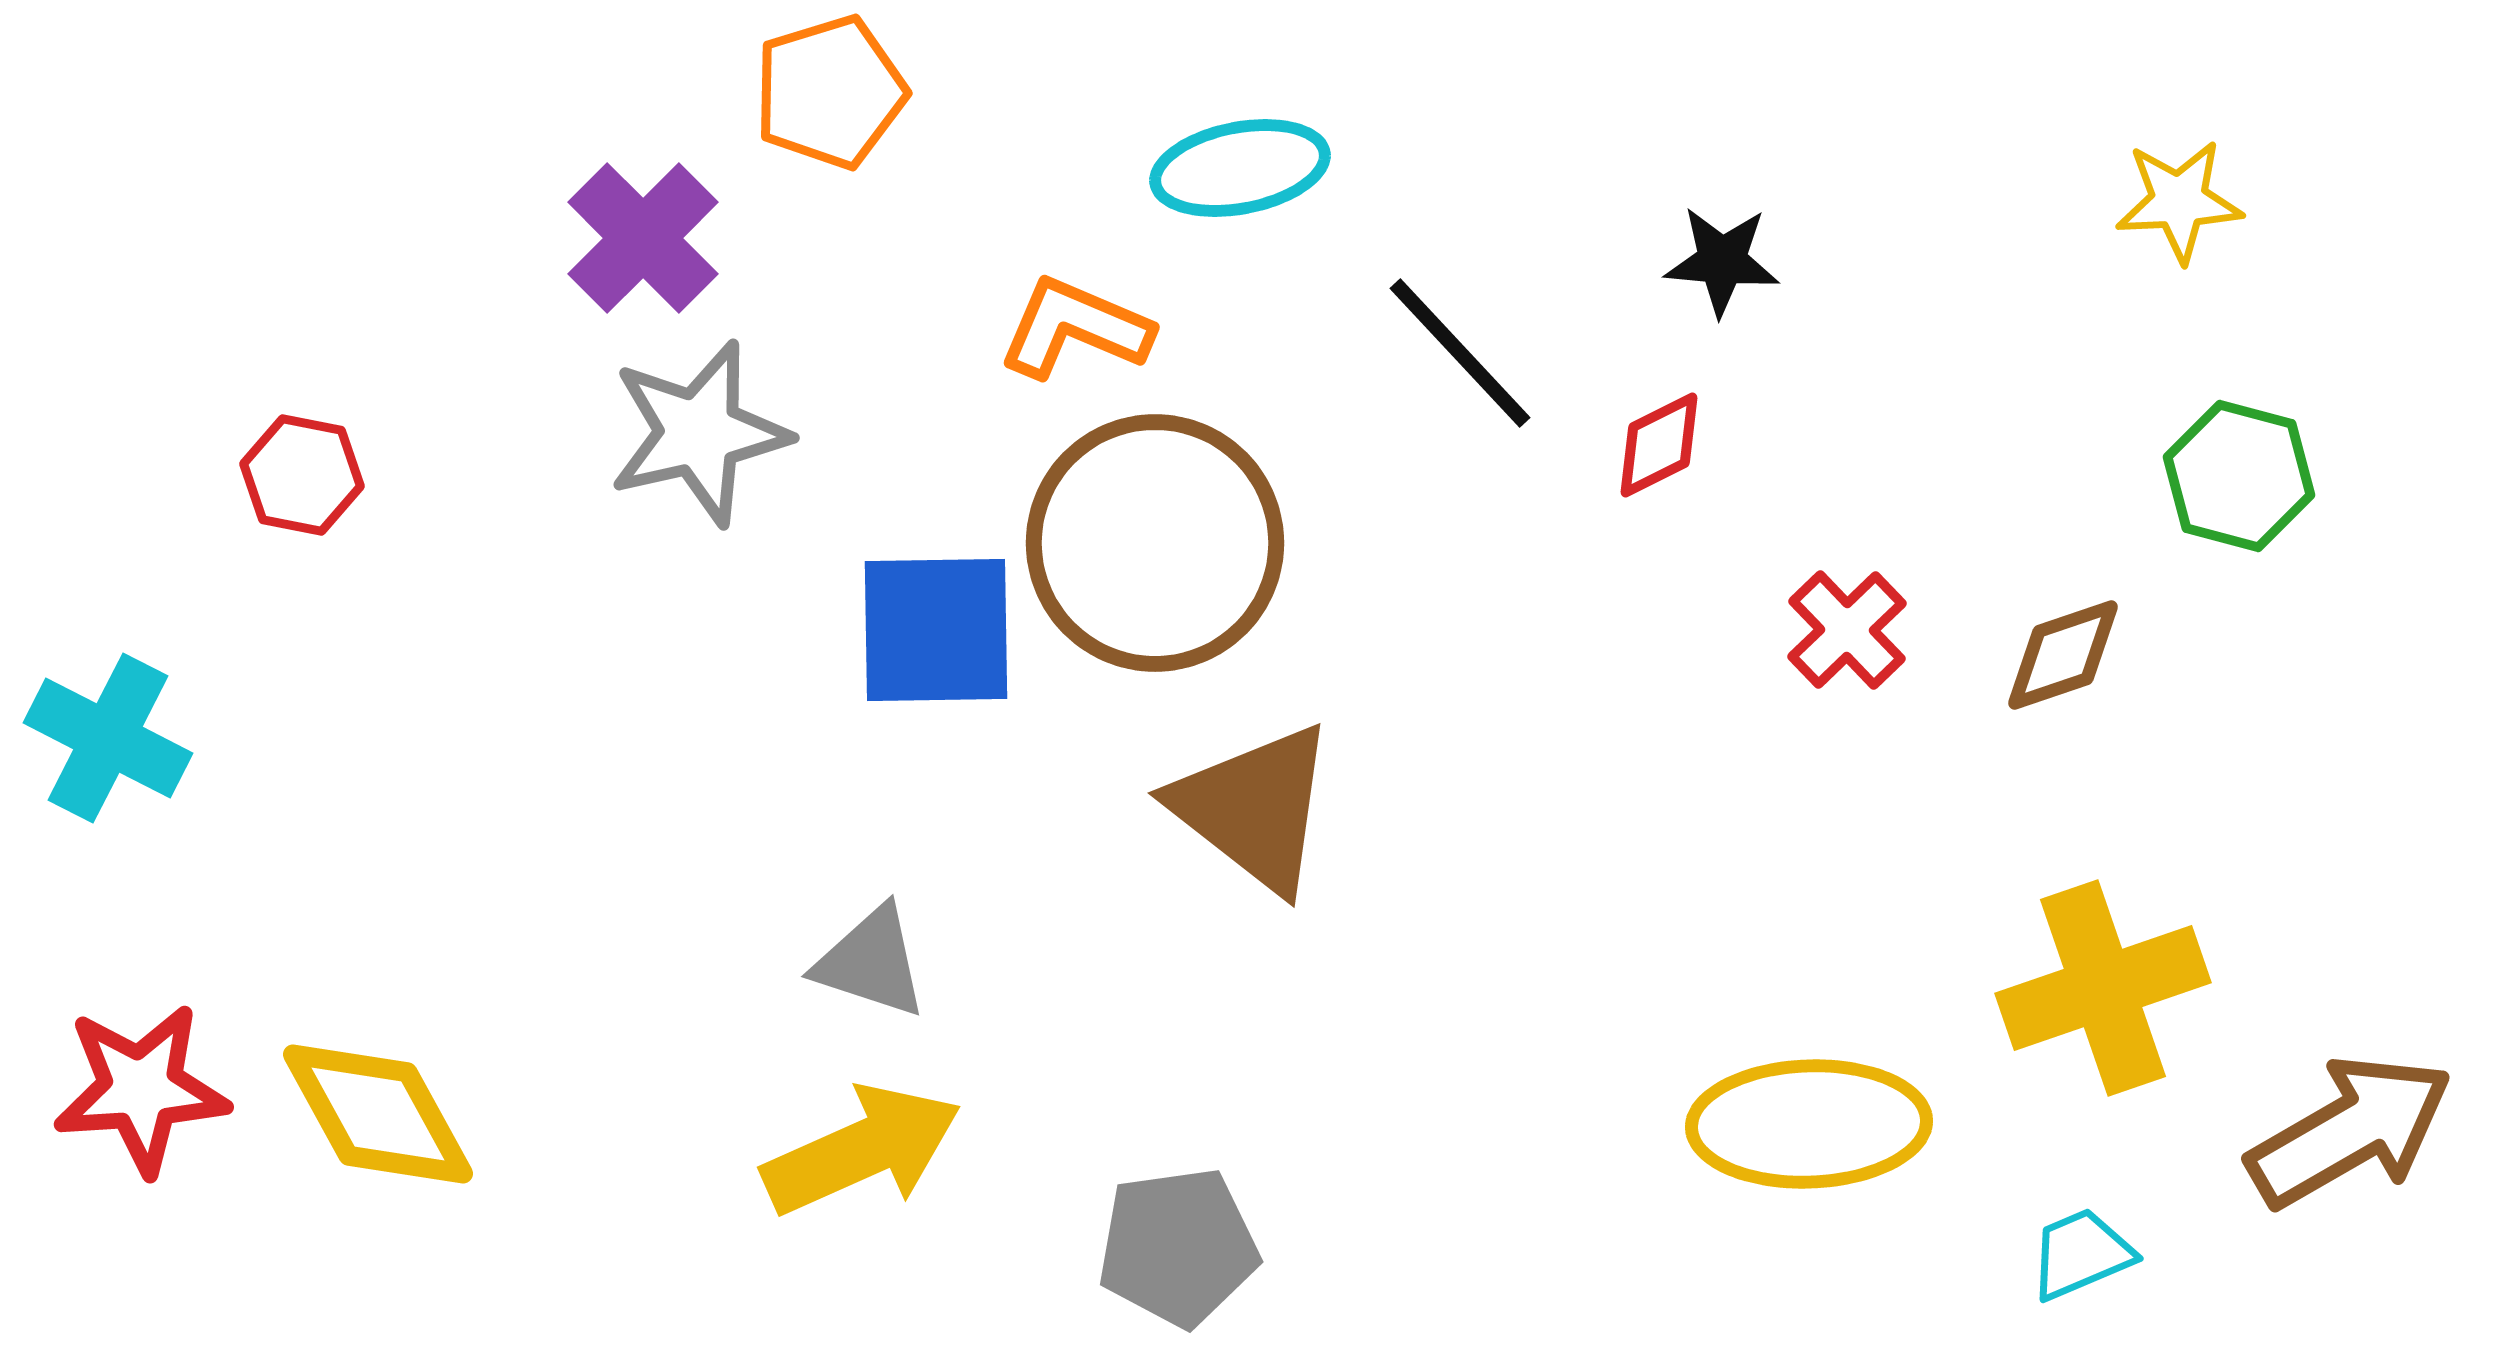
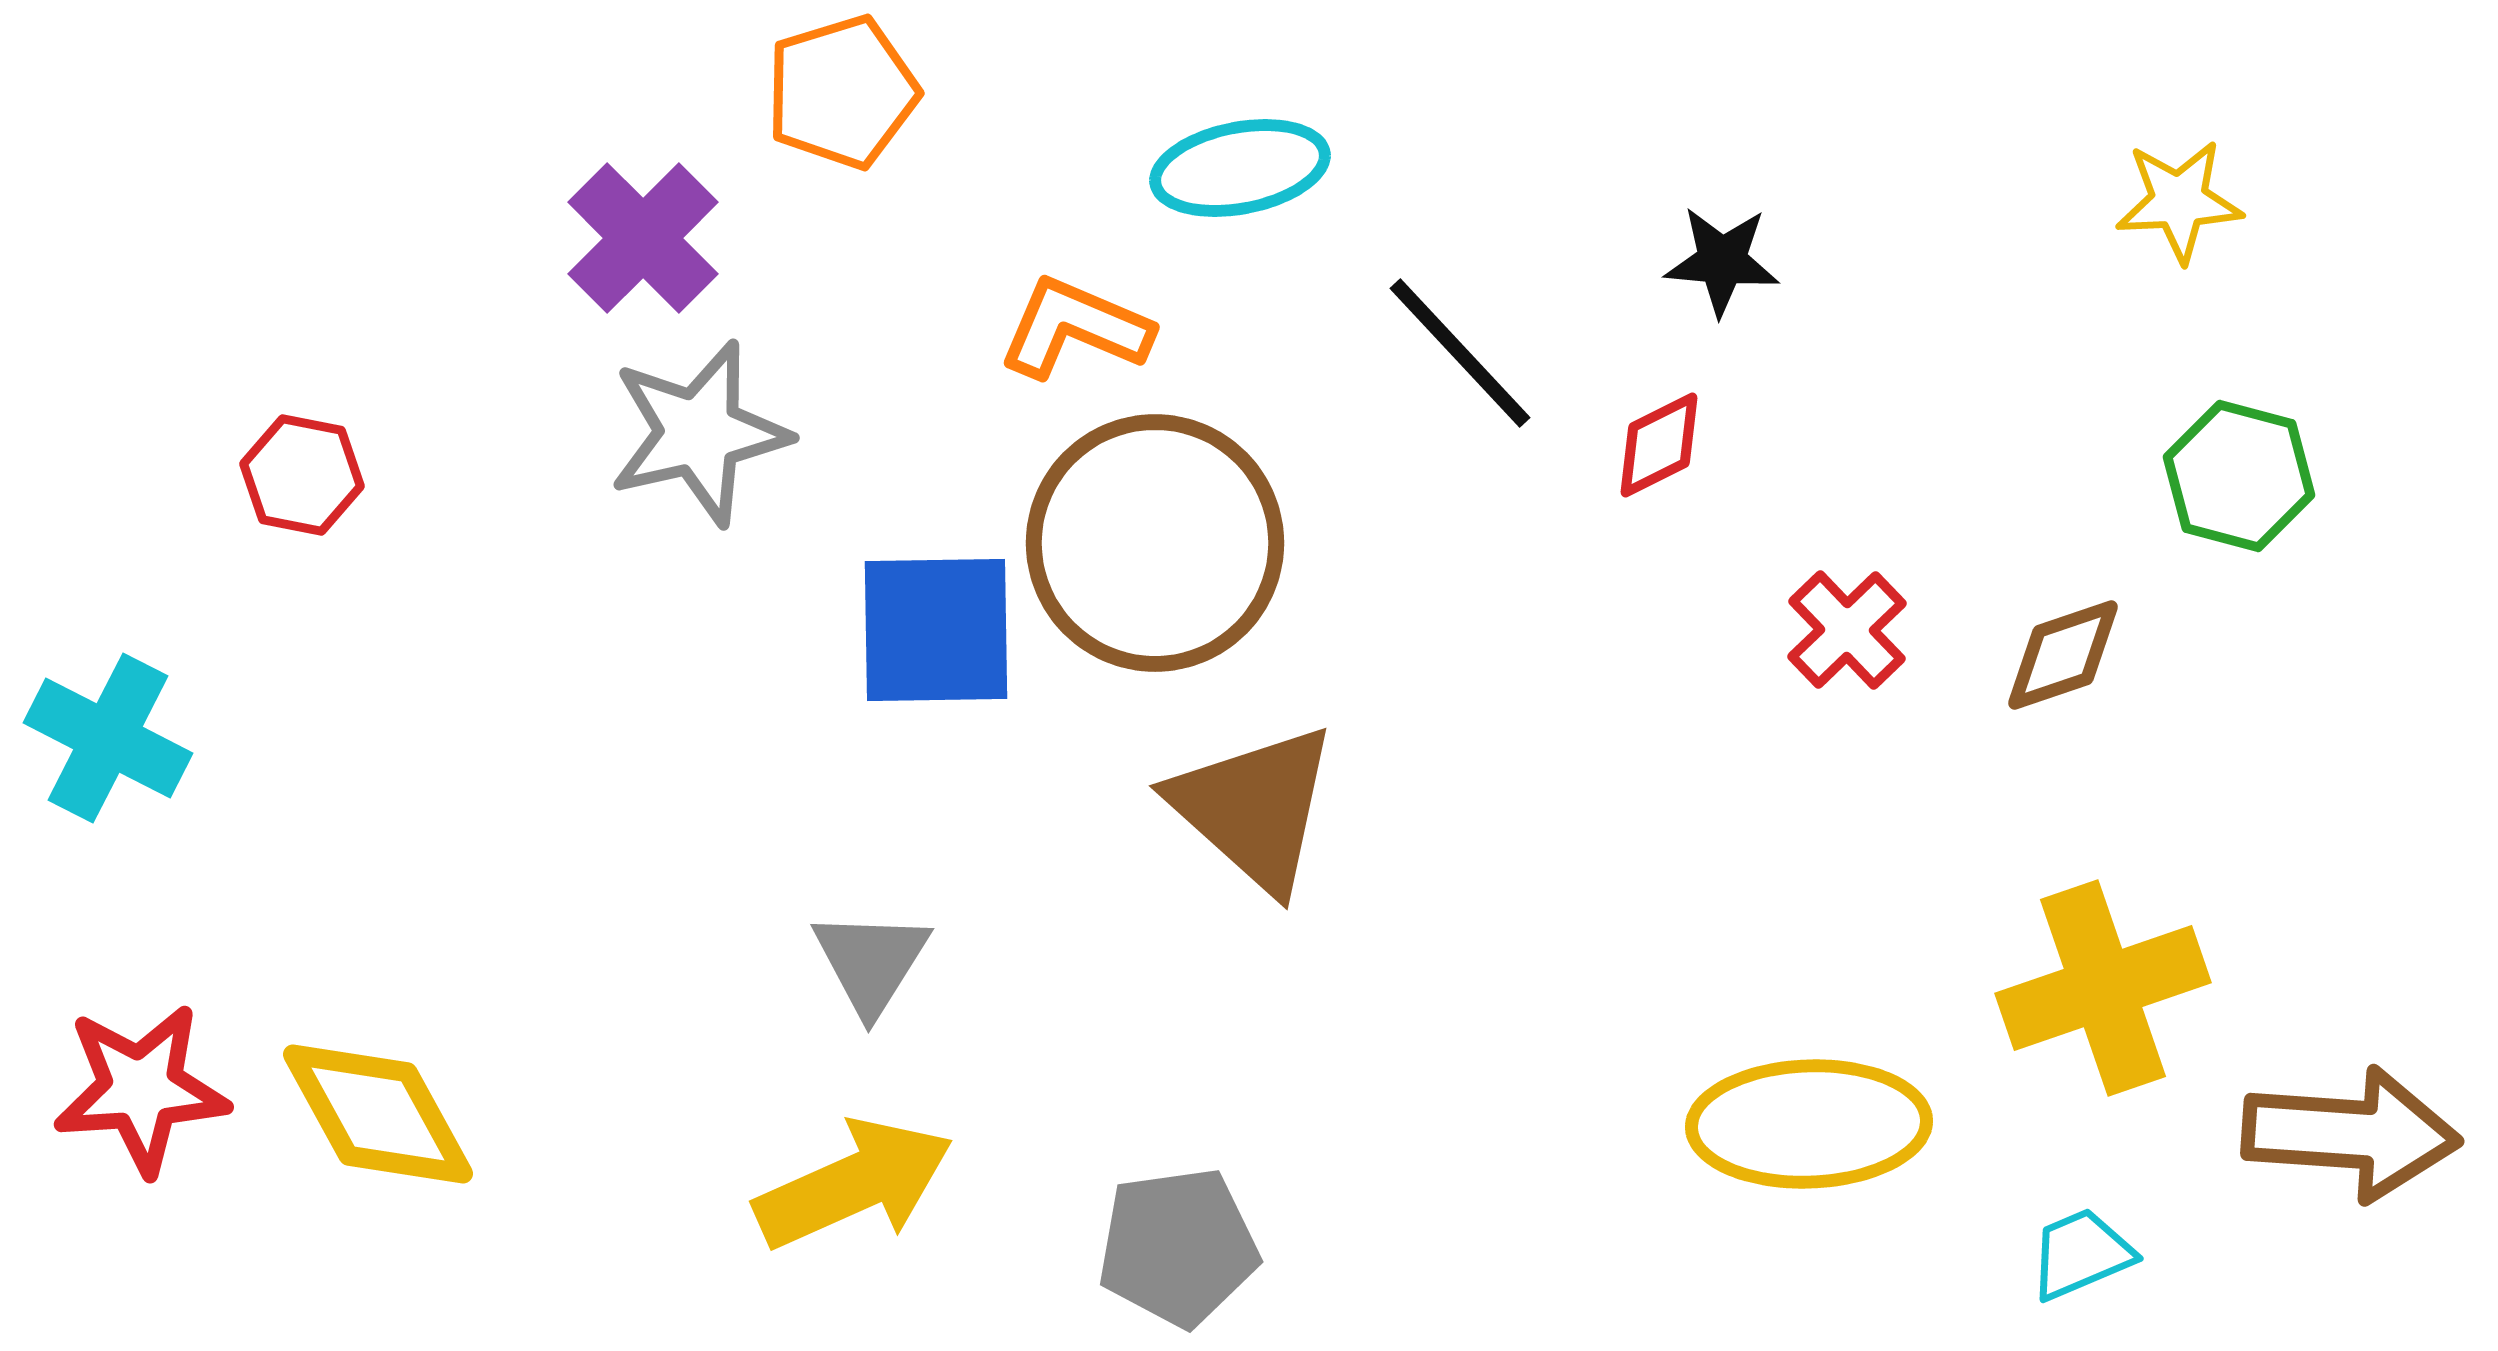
orange pentagon: moved 12 px right
brown triangle: rotated 4 degrees clockwise
gray triangle: rotated 44 degrees clockwise
brown arrow: moved 1 px right, 3 px down; rotated 34 degrees clockwise
yellow arrow: moved 8 px left, 34 px down
